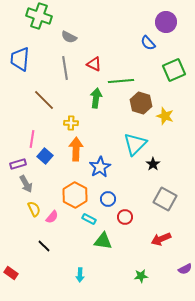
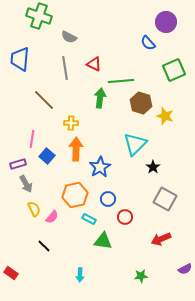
green arrow: moved 4 px right
blue square: moved 2 px right
black star: moved 3 px down
orange hexagon: rotated 20 degrees clockwise
